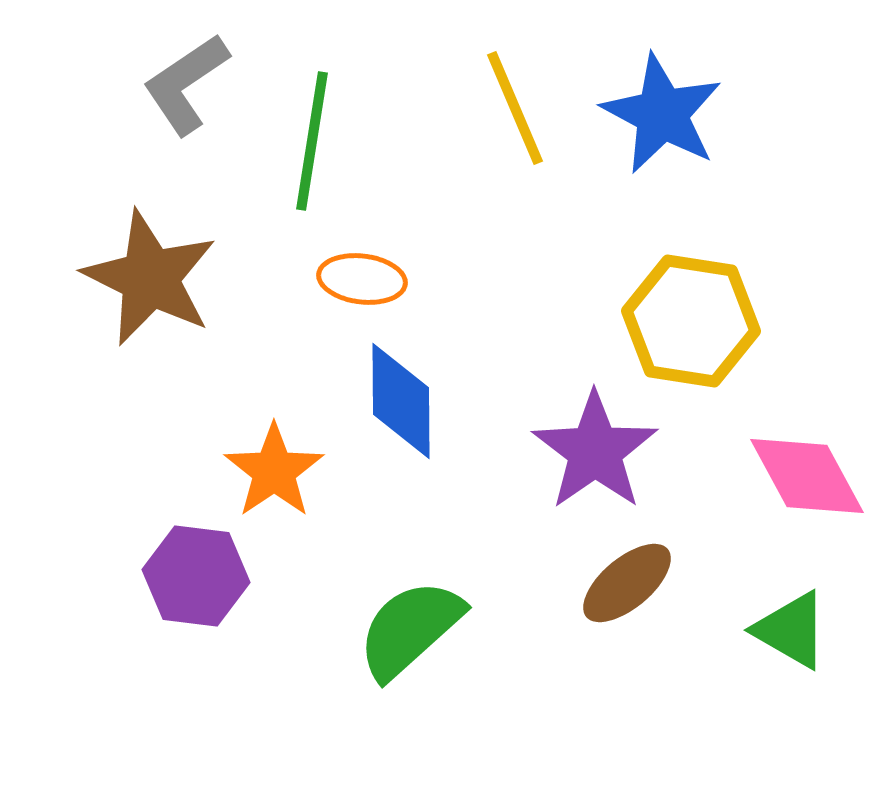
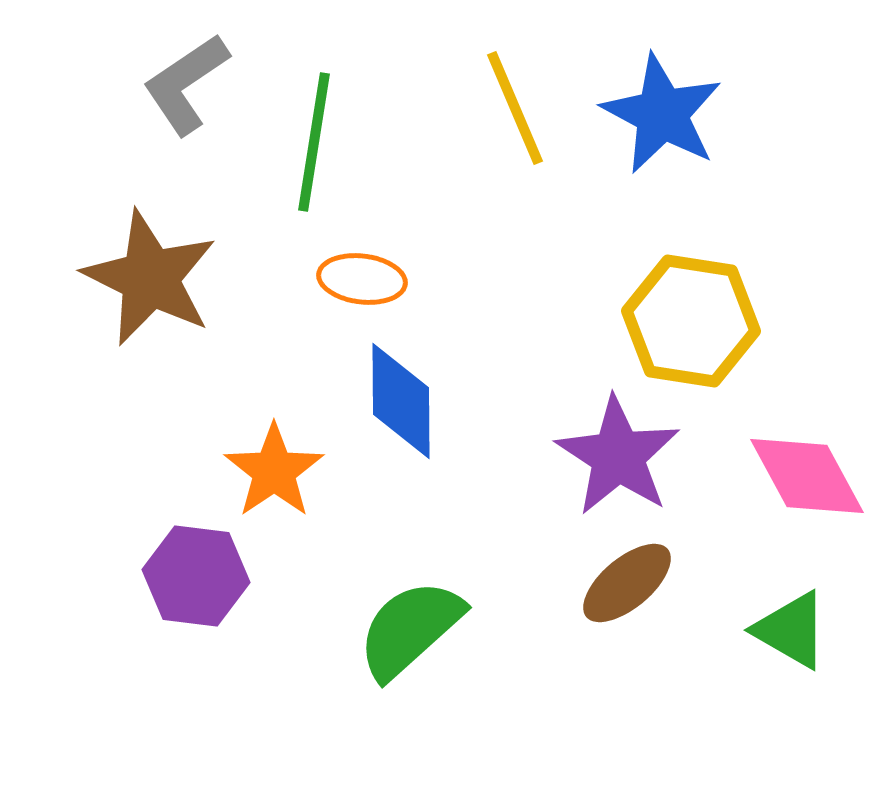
green line: moved 2 px right, 1 px down
purple star: moved 23 px right, 5 px down; rotated 4 degrees counterclockwise
